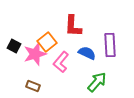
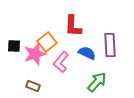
black square: rotated 24 degrees counterclockwise
